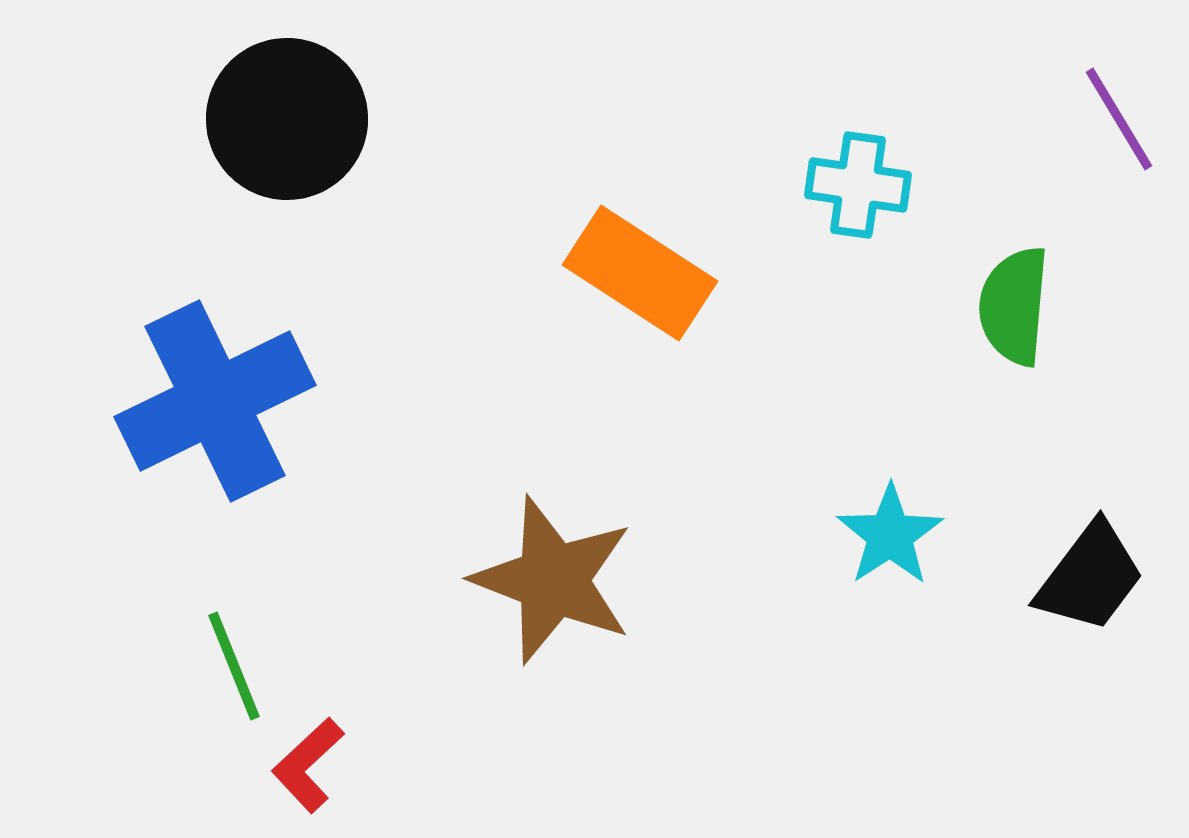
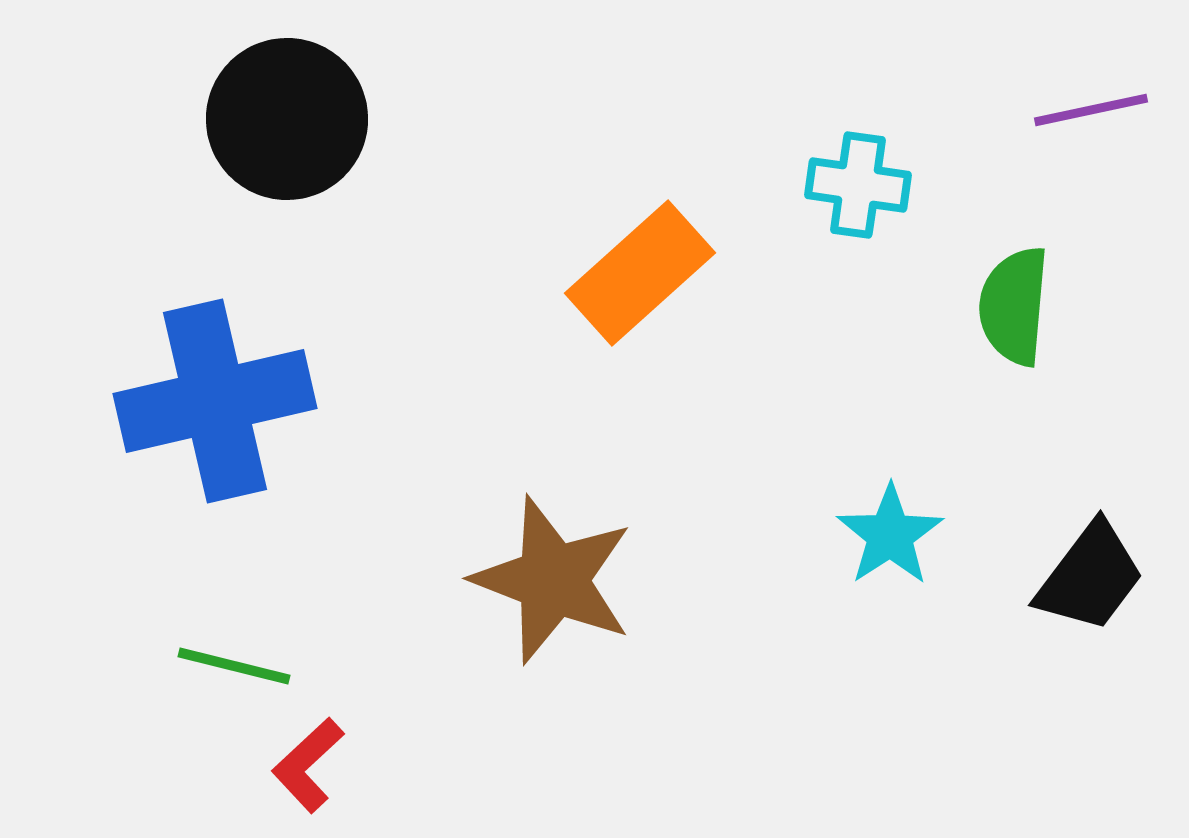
purple line: moved 28 px left, 9 px up; rotated 71 degrees counterclockwise
orange rectangle: rotated 75 degrees counterclockwise
blue cross: rotated 13 degrees clockwise
green line: rotated 54 degrees counterclockwise
